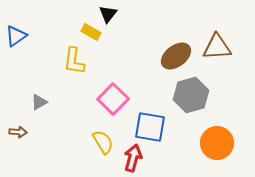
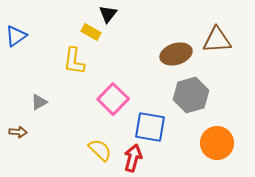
brown triangle: moved 7 px up
brown ellipse: moved 2 px up; rotated 20 degrees clockwise
yellow semicircle: moved 3 px left, 8 px down; rotated 15 degrees counterclockwise
